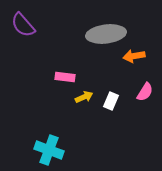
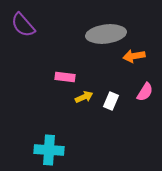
cyan cross: rotated 16 degrees counterclockwise
